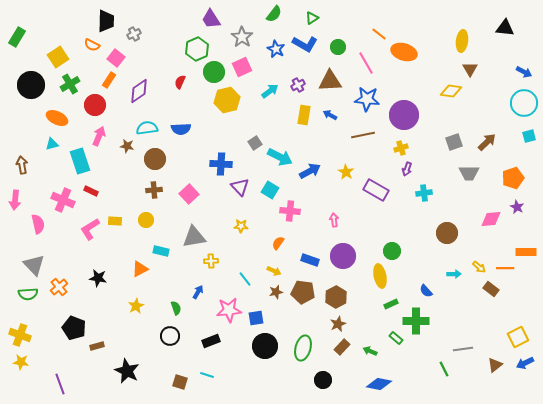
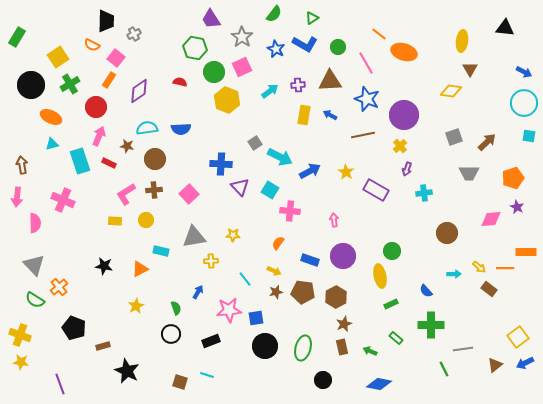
green hexagon at (197, 49): moved 2 px left, 1 px up; rotated 25 degrees counterclockwise
red semicircle at (180, 82): rotated 80 degrees clockwise
purple cross at (298, 85): rotated 24 degrees clockwise
blue star at (367, 99): rotated 15 degrees clockwise
yellow hexagon at (227, 100): rotated 25 degrees counterclockwise
red circle at (95, 105): moved 1 px right, 2 px down
orange ellipse at (57, 118): moved 6 px left, 1 px up
cyan square at (529, 136): rotated 24 degrees clockwise
gray square at (454, 142): moved 5 px up
yellow cross at (401, 148): moved 1 px left, 2 px up; rotated 24 degrees counterclockwise
red rectangle at (91, 191): moved 18 px right, 28 px up
pink arrow at (15, 200): moved 2 px right, 3 px up
pink semicircle at (38, 224): moved 3 px left, 1 px up; rotated 12 degrees clockwise
yellow star at (241, 226): moved 8 px left, 9 px down
pink L-shape at (90, 229): moved 36 px right, 35 px up
black star at (98, 278): moved 6 px right, 12 px up
brown rectangle at (491, 289): moved 2 px left
green semicircle at (28, 294): moved 7 px right, 6 px down; rotated 36 degrees clockwise
green cross at (416, 321): moved 15 px right, 4 px down
brown star at (338, 324): moved 6 px right
black circle at (170, 336): moved 1 px right, 2 px up
yellow square at (518, 337): rotated 10 degrees counterclockwise
brown rectangle at (97, 346): moved 6 px right
brown rectangle at (342, 347): rotated 56 degrees counterclockwise
